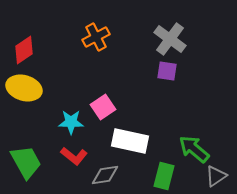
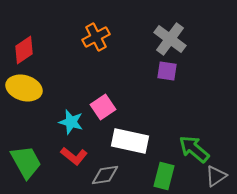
cyan star: rotated 15 degrees clockwise
